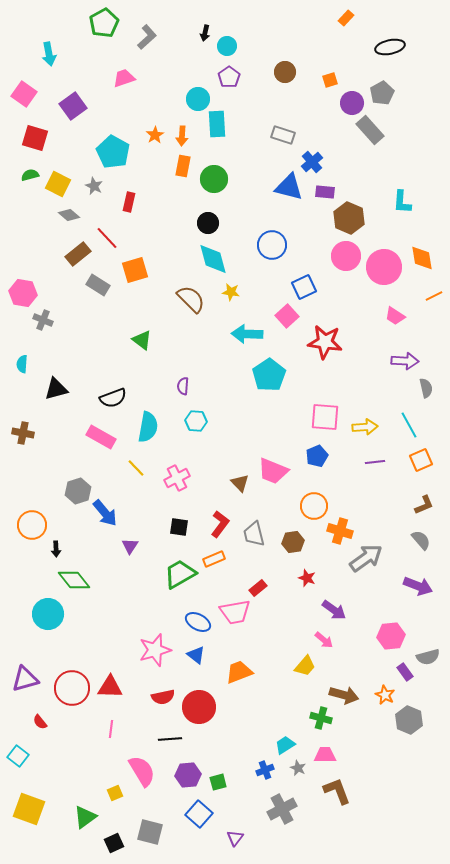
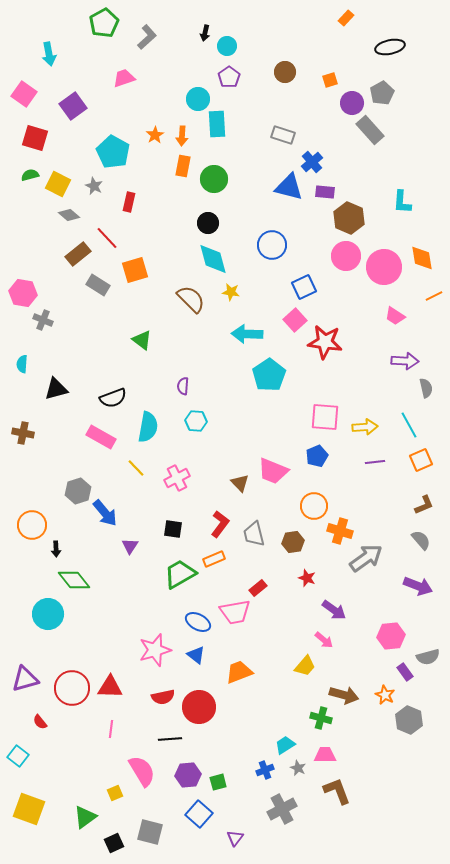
pink square at (287, 316): moved 8 px right, 4 px down
black square at (179, 527): moved 6 px left, 2 px down
